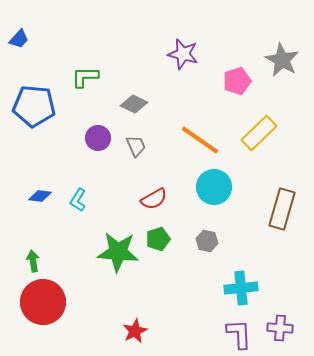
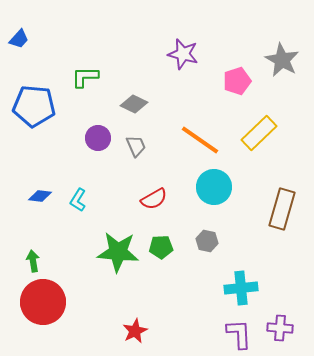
green pentagon: moved 3 px right, 8 px down; rotated 15 degrees clockwise
